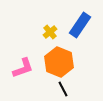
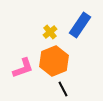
orange hexagon: moved 5 px left, 1 px up; rotated 16 degrees clockwise
